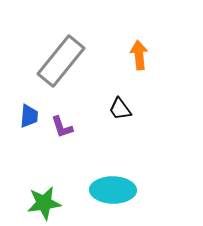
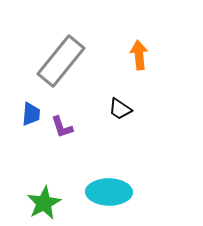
black trapezoid: rotated 20 degrees counterclockwise
blue trapezoid: moved 2 px right, 2 px up
cyan ellipse: moved 4 px left, 2 px down
green star: rotated 20 degrees counterclockwise
